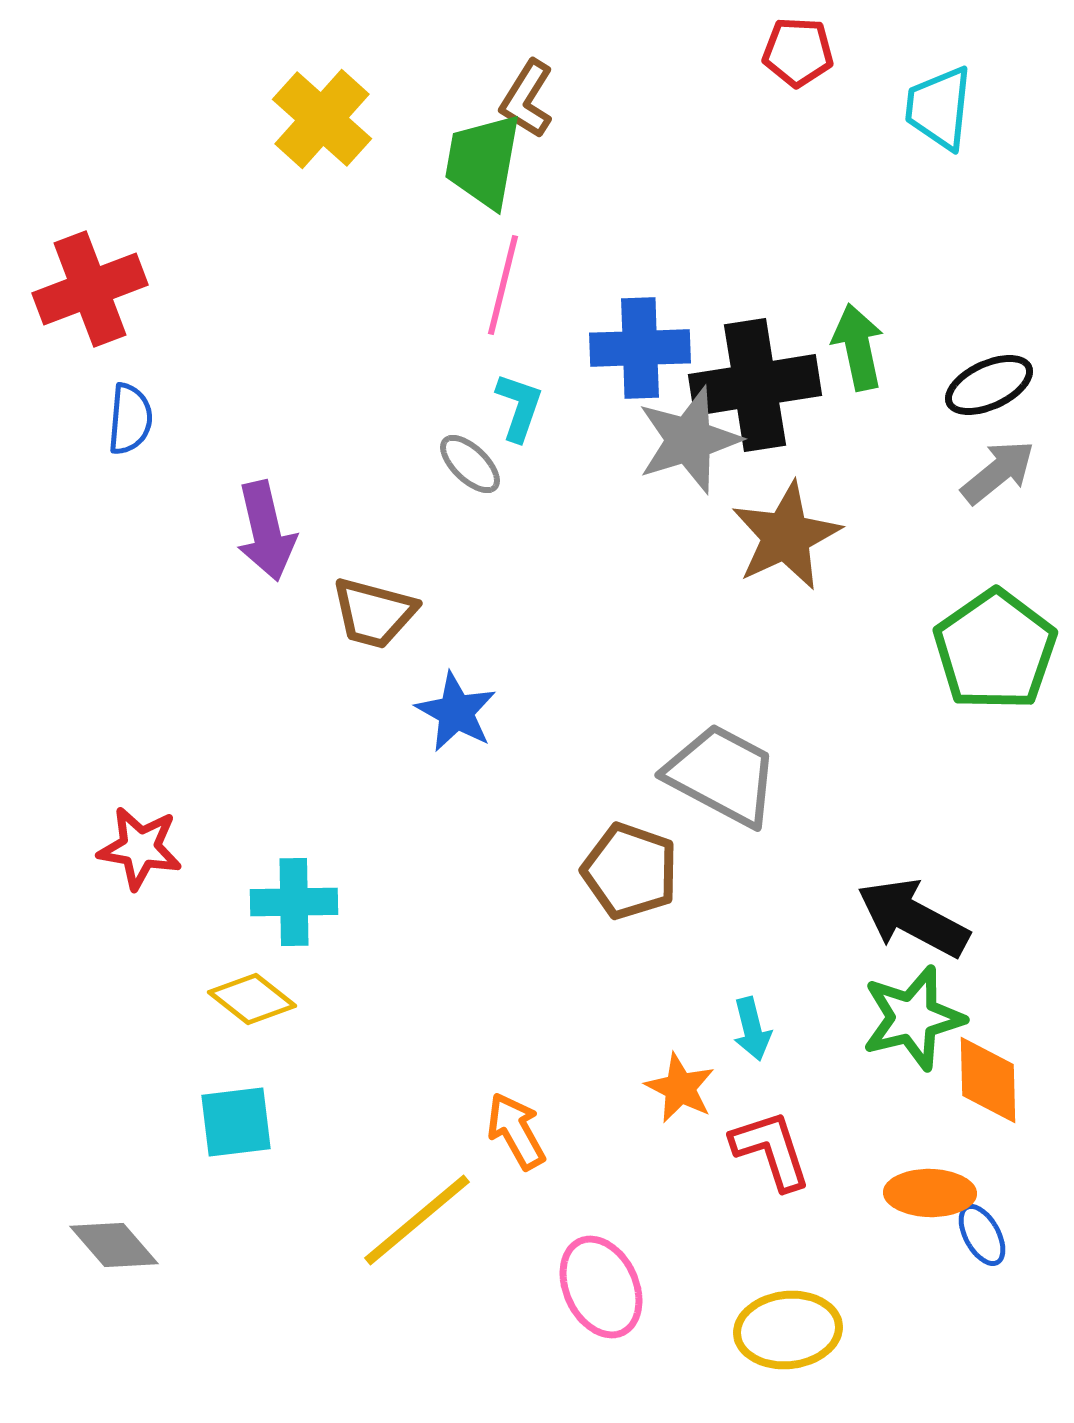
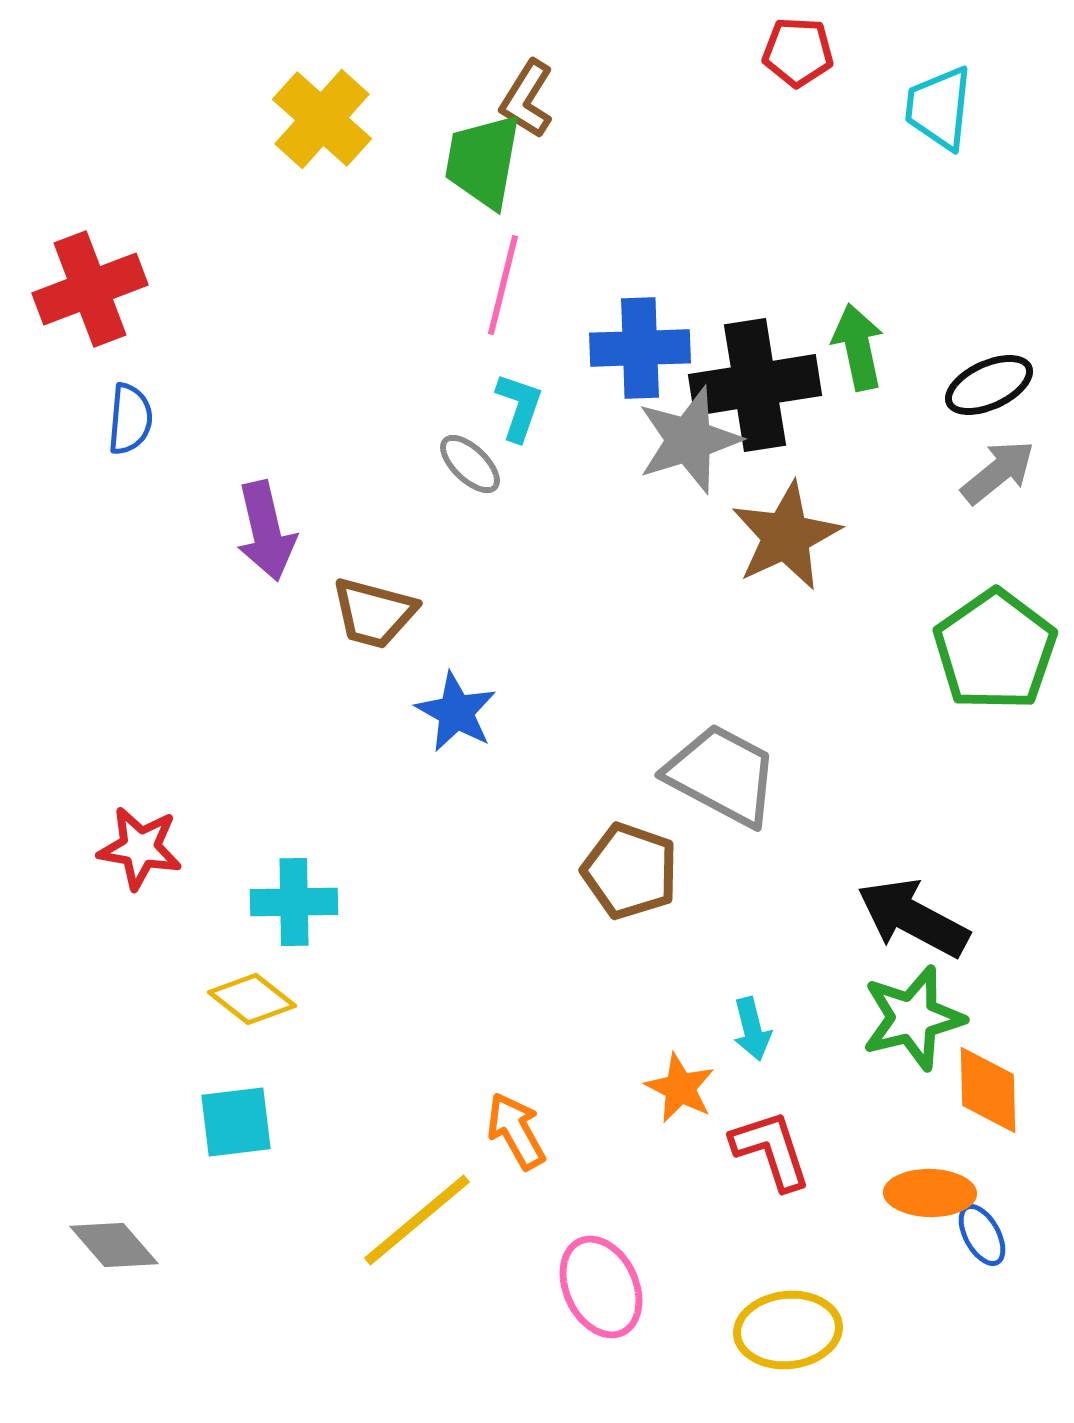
orange diamond: moved 10 px down
